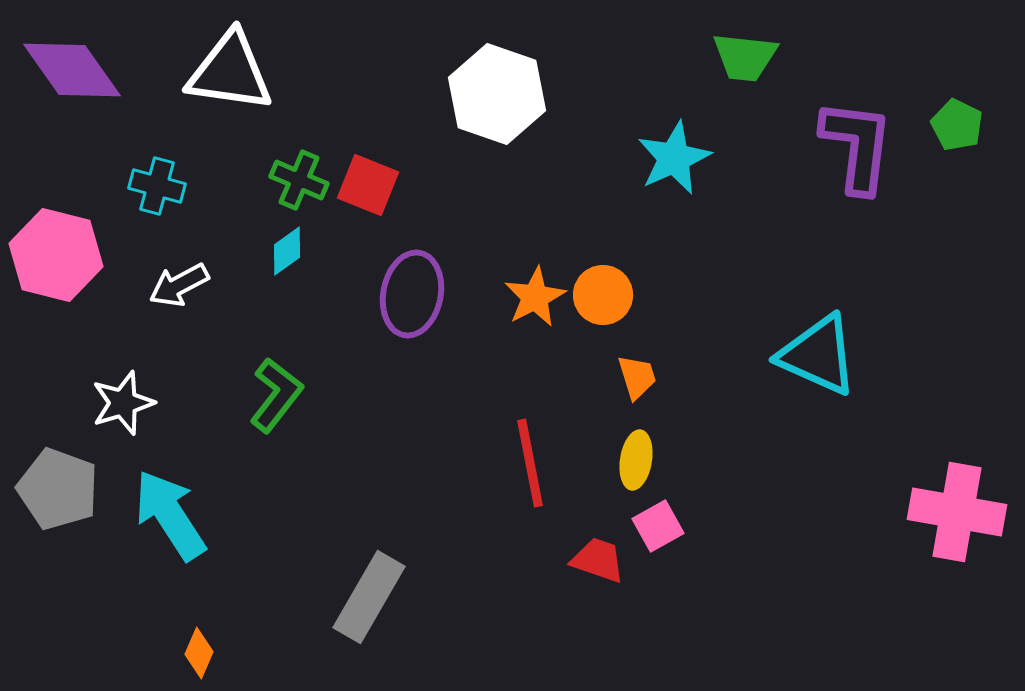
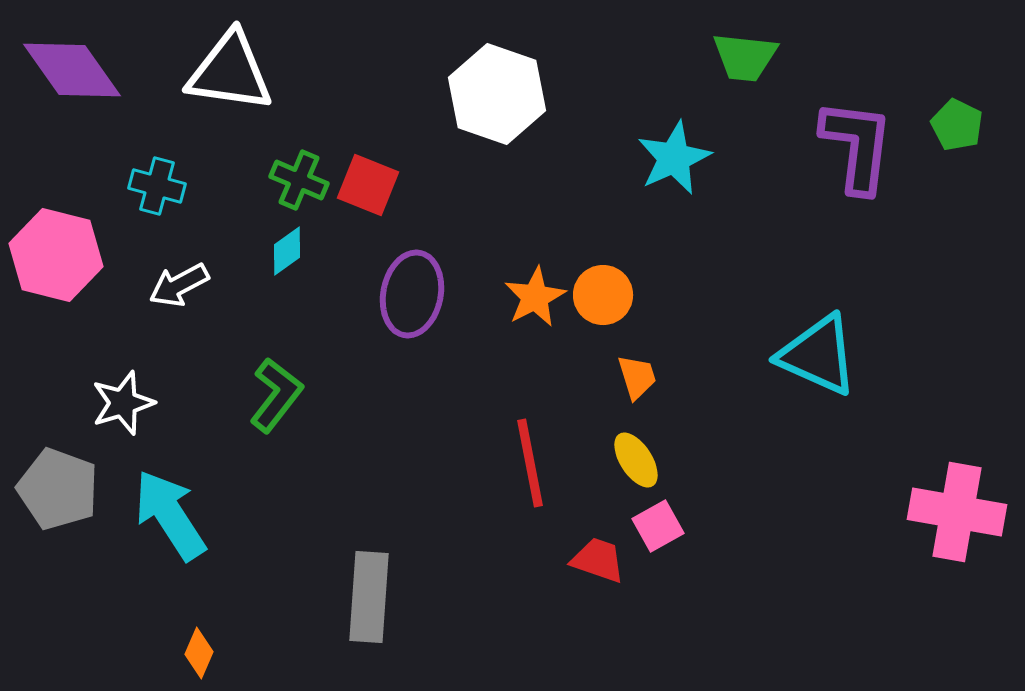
yellow ellipse: rotated 42 degrees counterclockwise
gray rectangle: rotated 26 degrees counterclockwise
